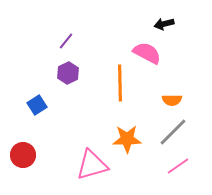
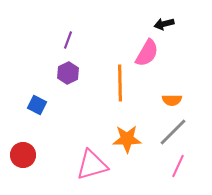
purple line: moved 2 px right, 1 px up; rotated 18 degrees counterclockwise
pink semicircle: rotated 92 degrees clockwise
blue square: rotated 30 degrees counterclockwise
pink line: rotated 30 degrees counterclockwise
